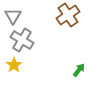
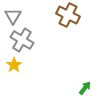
brown cross: rotated 30 degrees counterclockwise
green arrow: moved 6 px right, 18 px down
